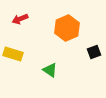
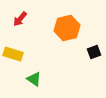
red arrow: rotated 28 degrees counterclockwise
orange hexagon: rotated 10 degrees clockwise
green triangle: moved 16 px left, 9 px down
